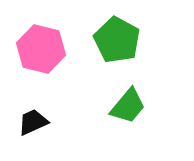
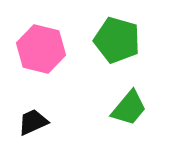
green pentagon: rotated 12 degrees counterclockwise
green trapezoid: moved 1 px right, 2 px down
